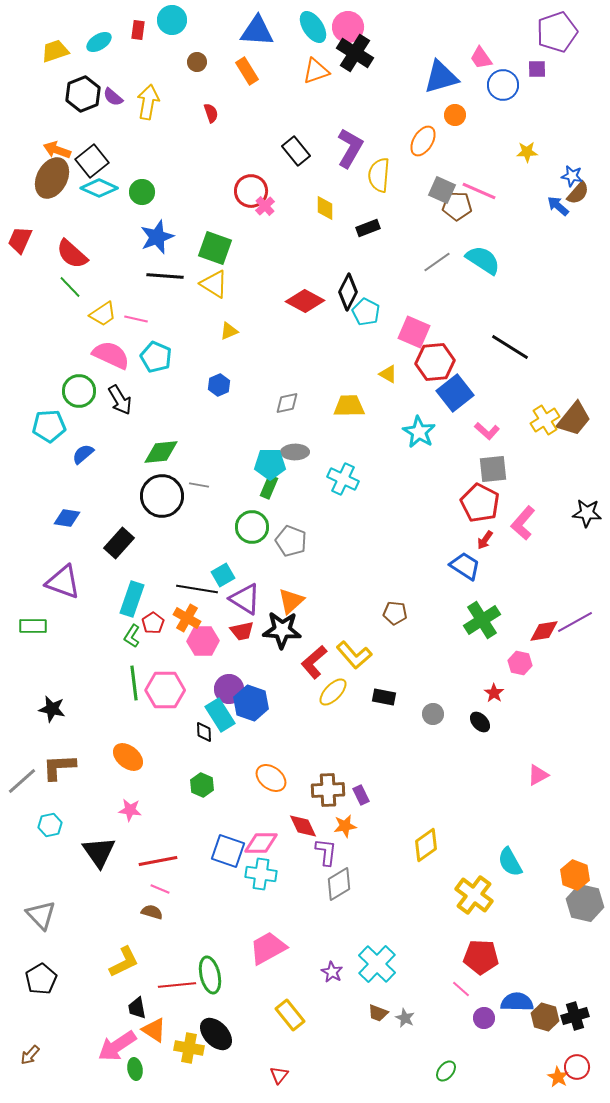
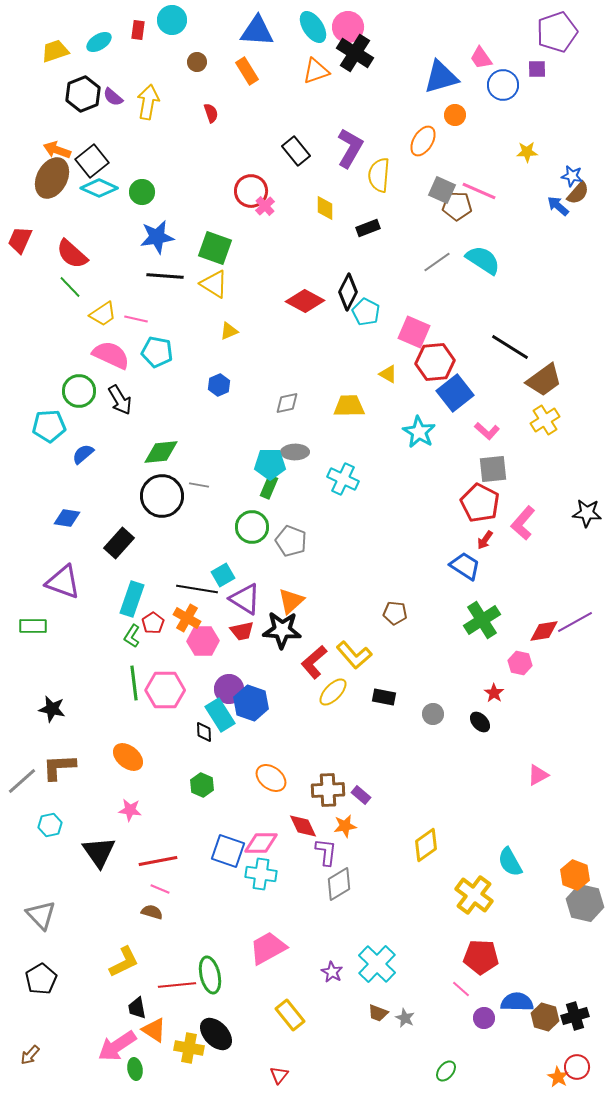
blue star at (157, 237): rotated 12 degrees clockwise
cyan pentagon at (156, 357): moved 1 px right, 5 px up; rotated 12 degrees counterclockwise
brown trapezoid at (574, 419): moved 30 px left, 39 px up; rotated 15 degrees clockwise
purple rectangle at (361, 795): rotated 24 degrees counterclockwise
